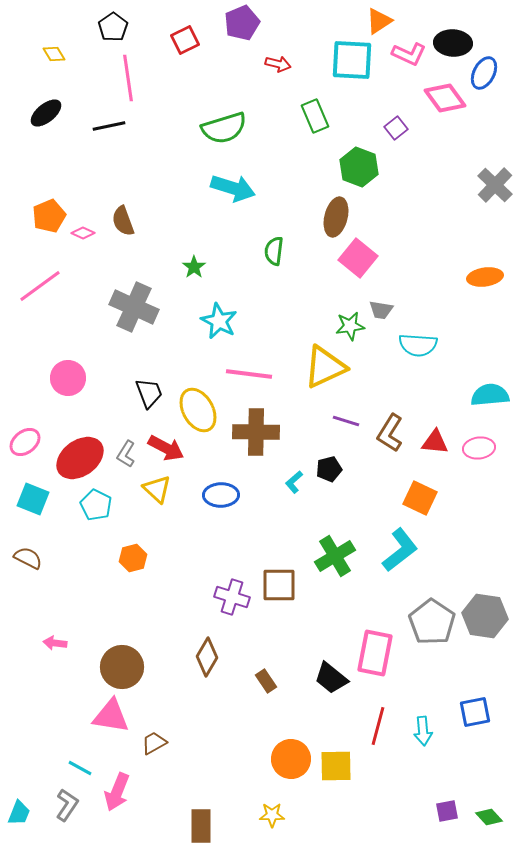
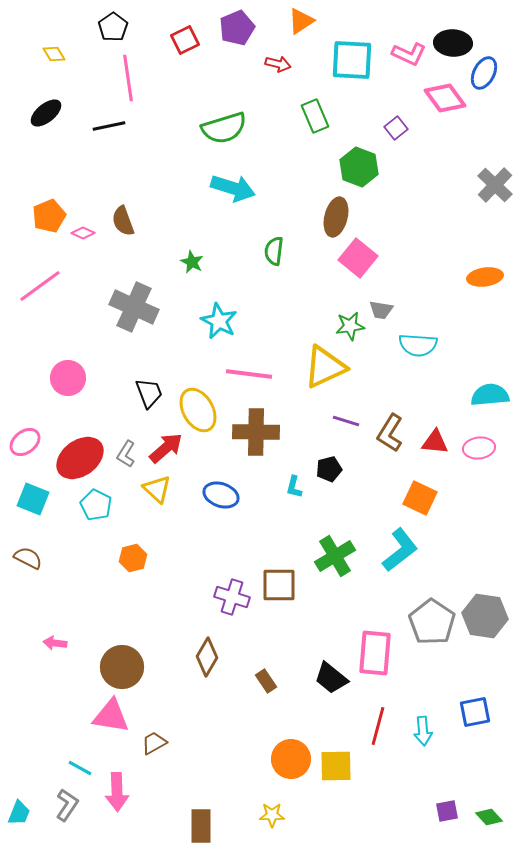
orange triangle at (379, 21): moved 78 px left
purple pentagon at (242, 23): moved 5 px left, 5 px down
green star at (194, 267): moved 2 px left, 5 px up; rotated 10 degrees counterclockwise
red arrow at (166, 448): rotated 69 degrees counterclockwise
cyan L-shape at (294, 482): moved 5 px down; rotated 35 degrees counterclockwise
blue ellipse at (221, 495): rotated 20 degrees clockwise
pink rectangle at (375, 653): rotated 6 degrees counterclockwise
pink arrow at (117, 792): rotated 24 degrees counterclockwise
